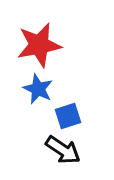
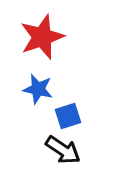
red star: moved 3 px right, 8 px up; rotated 9 degrees counterclockwise
blue star: rotated 12 degrees counterclockwise
